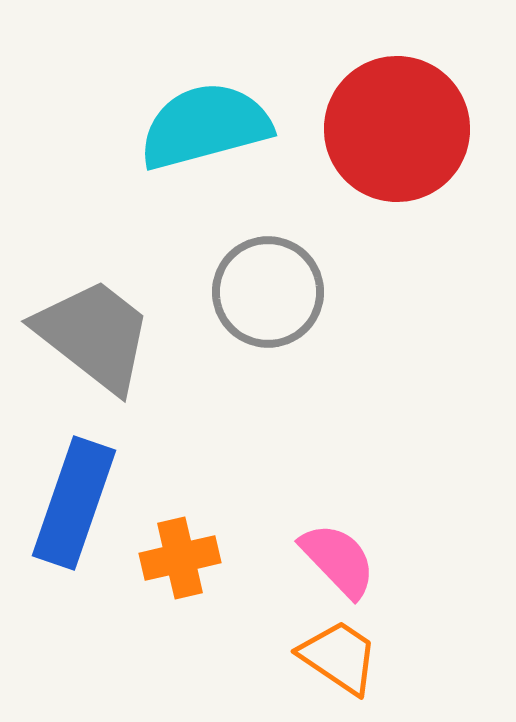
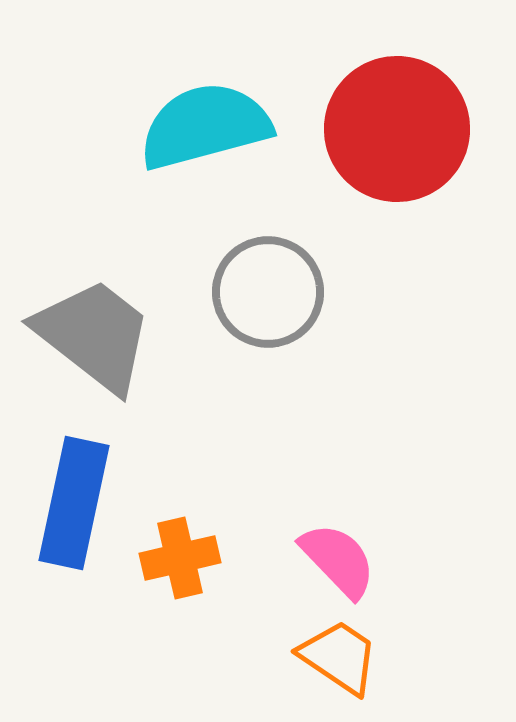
blue rectangle: rotated 7 degrees counterclockwise
